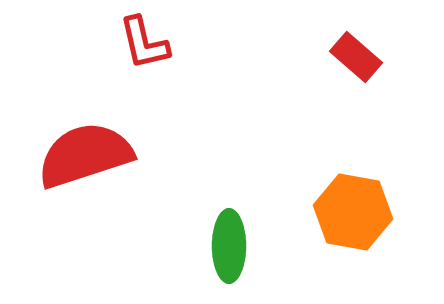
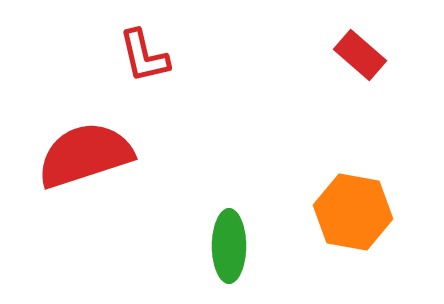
red L-shape: moved 13 px down
red rectangle: moved 4 px right, 2 px up
